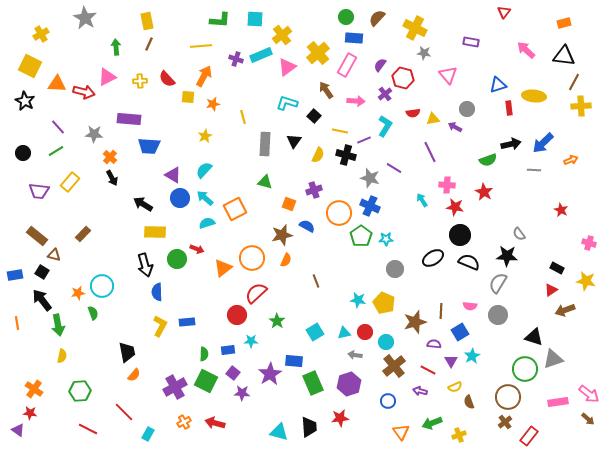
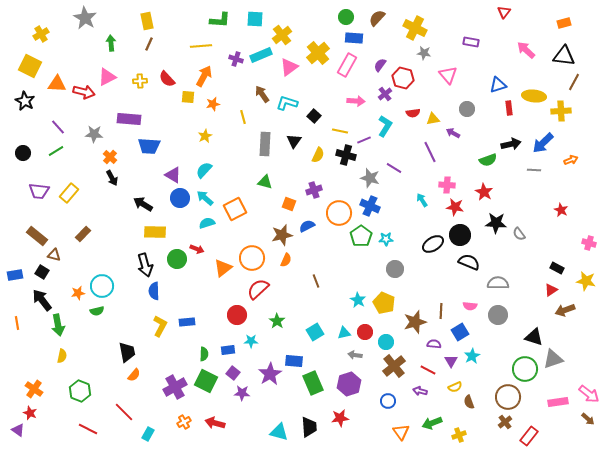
green arrow at (116, 47): moved 5 px left, 4 px up
pink triangle at (287, 67): moved 2 px right
brown arrow at (326, 90): moved 64 px left, 4 px down
yellow cross at (581, 106): moved 20 px left, 5 px down
purple arrow at (455, 127): moved 2 px left, 6 px down
yellow rectangle at (70, 182): moved 1 px left, 11 px down
blue semicircle at (307, 226): rotated 56 degrees counterclockwise
black star at (507, 256): moved 11 px left, 33 px up
black ellipse at (433, 258): moved 14 px up
gray semicircle at (498, 283): rotated 60 degrees clockwise
blue semicircle at (157, 292): moved 3 px left, 1 px up
red semicircle at (256, 293): moved 2 px right, 4 px up
cyan star at (358, 300): rotated 21 degrees clockwise
green semicircle at (93, 313): moved 4 px right, 2 px up; rotated 96 degrees clockwise
green hexagon at (80, 391): rotated 25 degrees clockwise
red star at (30, 413): rotated 16 degrees clockwise
